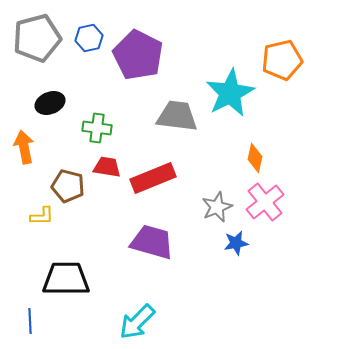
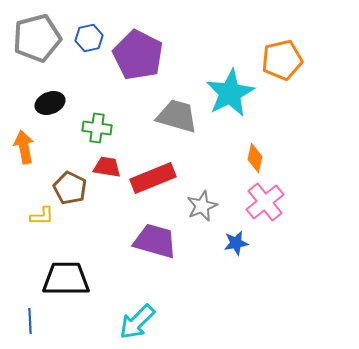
gray trapezoid: rotated 9 degrees clockwise
brown pentagon: moved 2 px right, 2 px down; rotated 12 degrees clockwise
gray star: moved 15 px left, 1 px up
purple trapezoid: moved 3 px right, 1 px up
